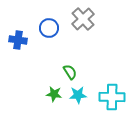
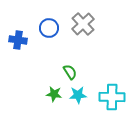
gray cross: moved 5 px down
